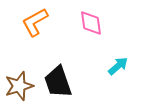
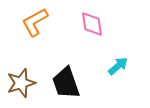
pink diamond: moved 1 px right, 1 px down
black trapezoid: moved 8 px right, 1 px down
brown star: moved 2 px right, 3 px up
